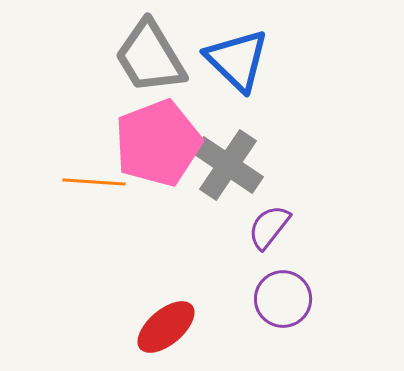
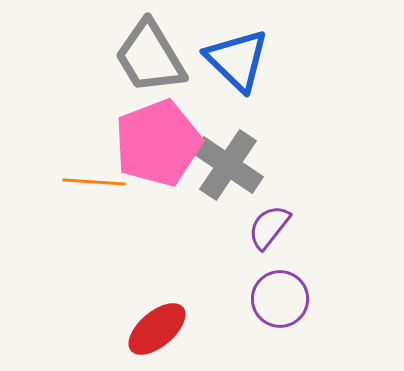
purple circle: moved 3 px left
red ellipse: moved 9 px left, 2 px down
